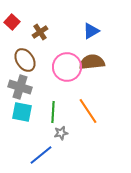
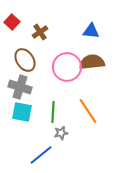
blue triangle: rotated 36 degrees clockwise
